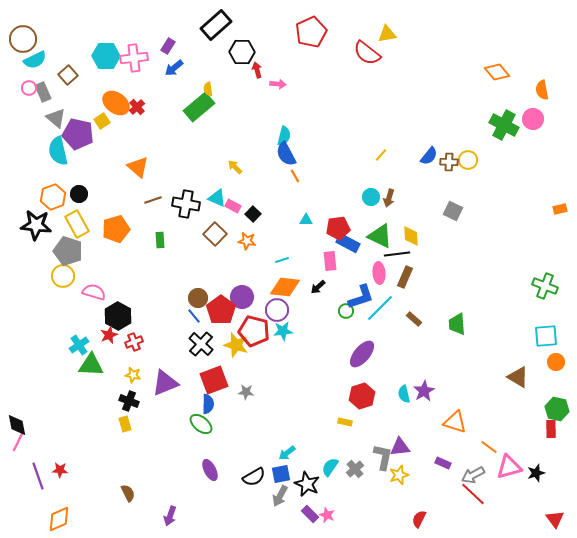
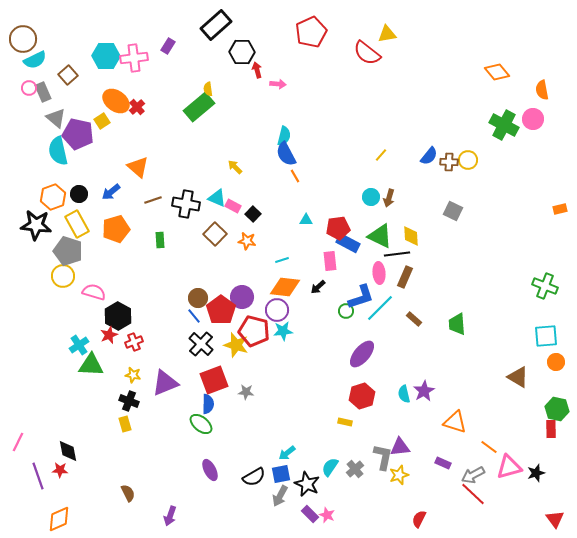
blue arrow at (174, 68): moved 63 px left, 124 px down
orange ellipse at (116, 103): moved 2 px up
black diamond at (17, 425): moved 51 px right, 26 px down
